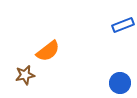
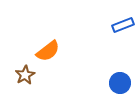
brown star: rotated 18 degrees counterclockwise
